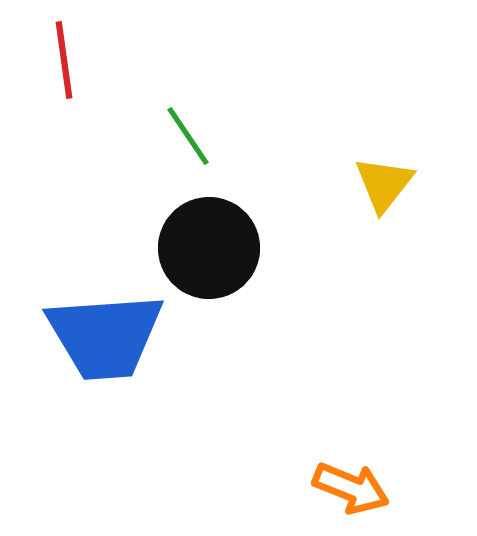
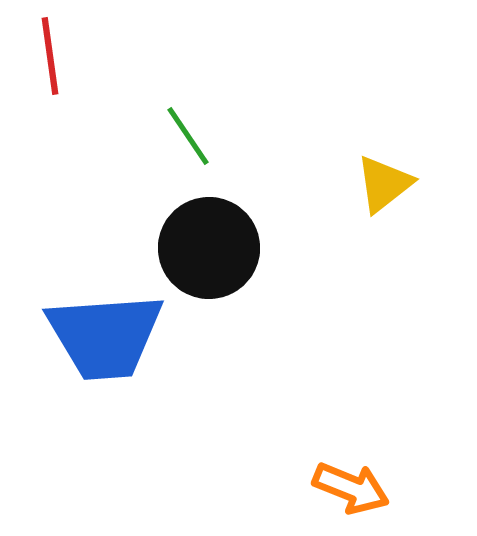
red line: moved 14 px left, 4 px up
yellow triangle: rotated 14 degrees clockwise
